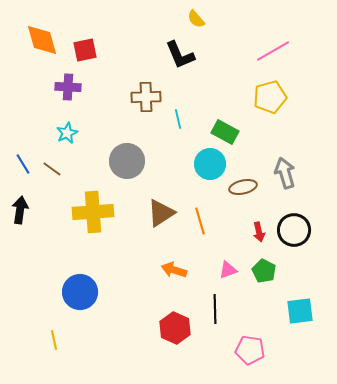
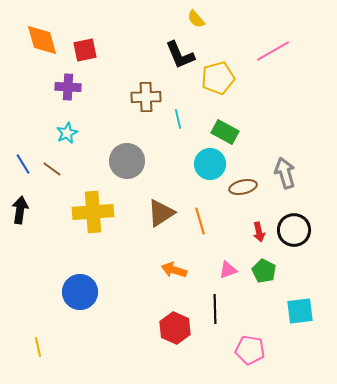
yellow pentagon: moved 52 px left, 19 px up
yellow line: moved 16 px left, 7 px down
